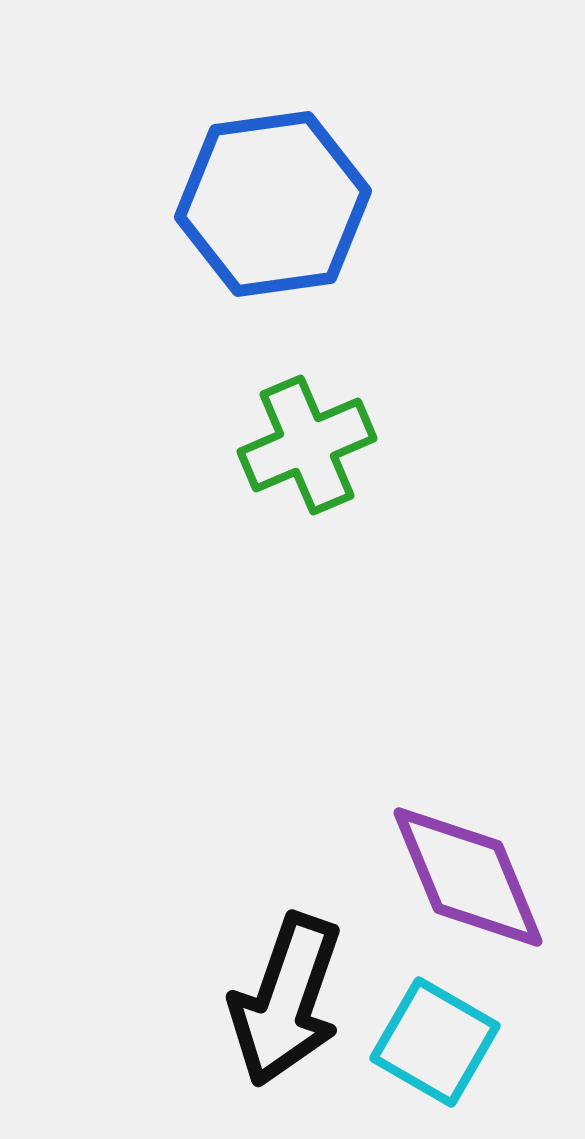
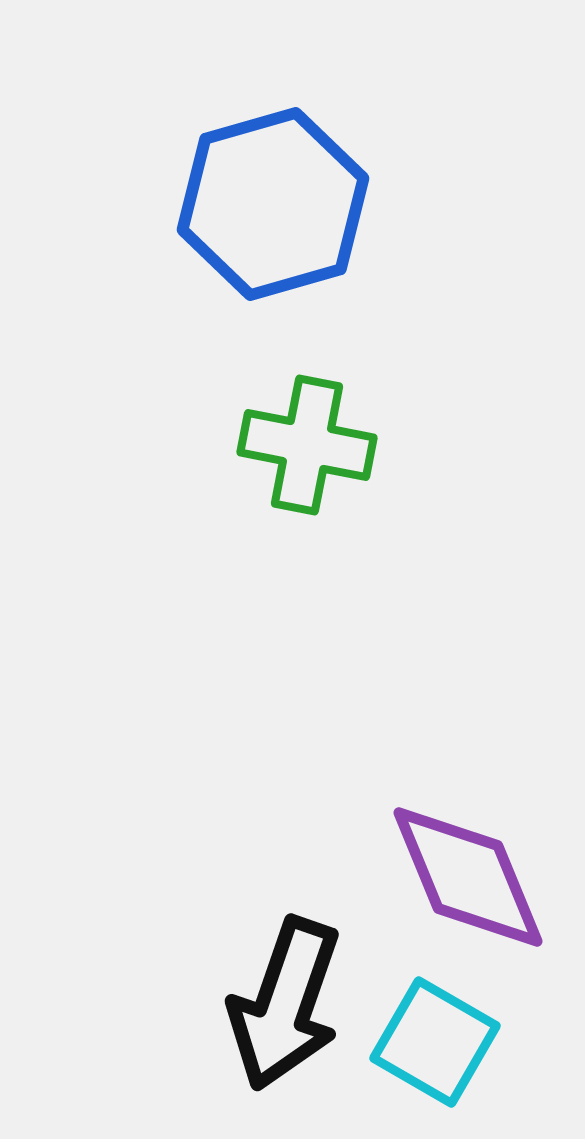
blue hexagon: rotated 8 degrees counterclockwise
green cross: rotated 34 degrees clockwise
black arrow: moved 1 px left, 4 px down
